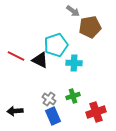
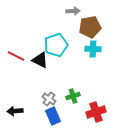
gray arrow: rotated 40 degrees counterclockwise
cyan cross: moved 19 px right, 14 px up
